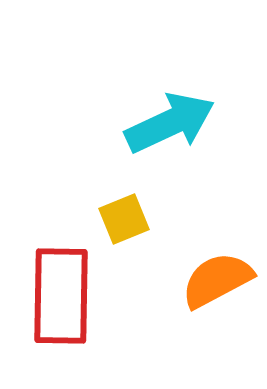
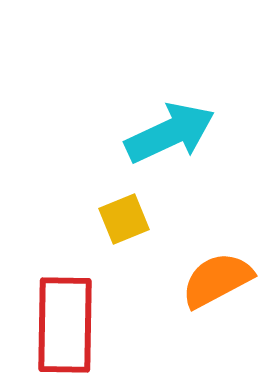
cyan arrow: moved 10 px down
red rectangle: moved 4 px right, 29 px down
